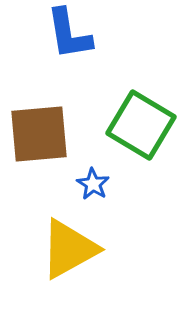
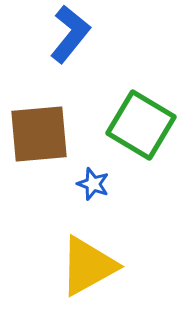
blue L-shape: moved 1 px right; rotated 132 degrees counterclockwise
blue star: rotated 12 degrees counterclockwise
yellow triangle: moved 19 px right, 17 px down
